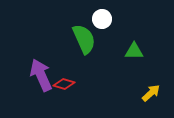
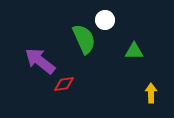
white circle: moved 3 px right, 1 px down
purple arrow: moved 1 px left, 14 px up; rotated 28 degrees counterclockwise
red diamond: rotated 25 degrees counterclockwise
yellow arrow: rotated 48 degrees counterclockwise
